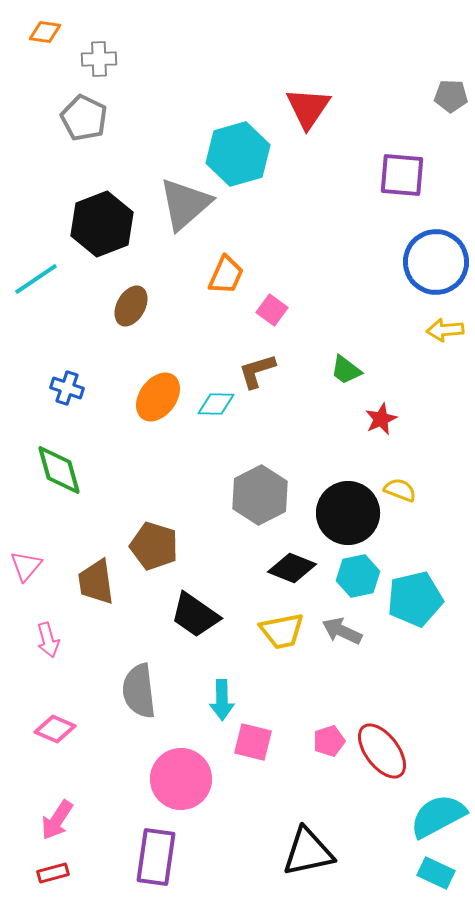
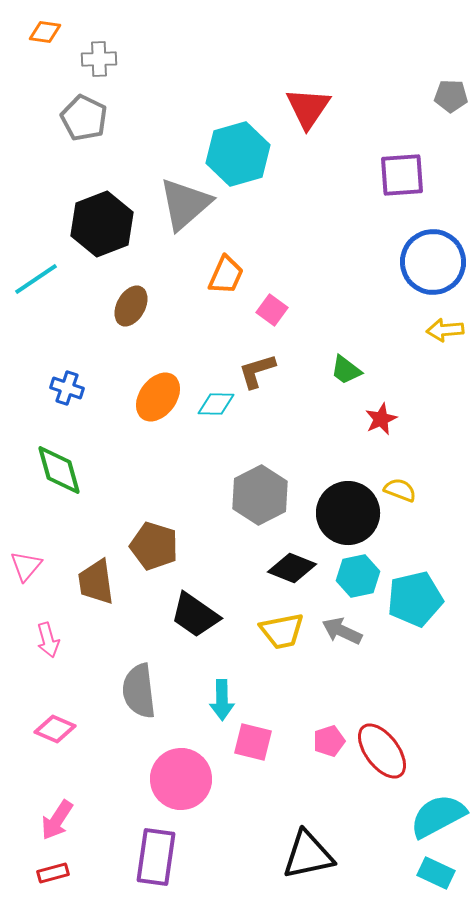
purple square at (402, 175): rotated 9 degrees counterclockwise
blue circle at (436, 262): moved 3 px left
black triangle at (308, 852): moved 3 px down
